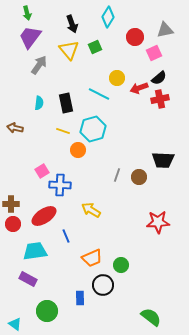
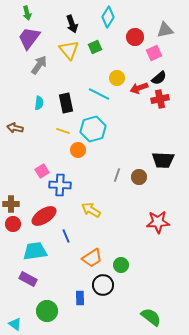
purple trapezoid at (30, 37): moved 1 px left, 1 px down
orange trapezoid at (92, 258): rotated 10 degrees counterclockwise
